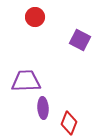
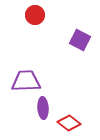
red circle: moved 2 px up
red diamond: rotated 75 degrees counterclockwise
